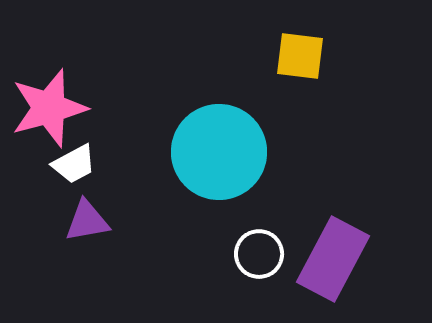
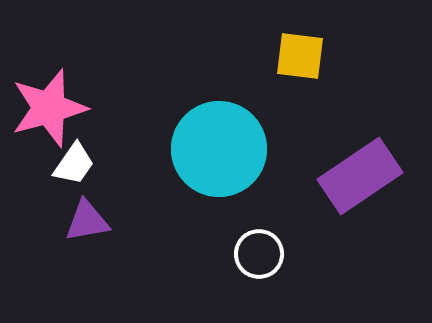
cyan circle: moved 3 px up
white trapezoid: rotated 27 degrees counterclockwise
purple rectangle: moved 27 px right, 83 px up; rotated 28 degrees clockwise
